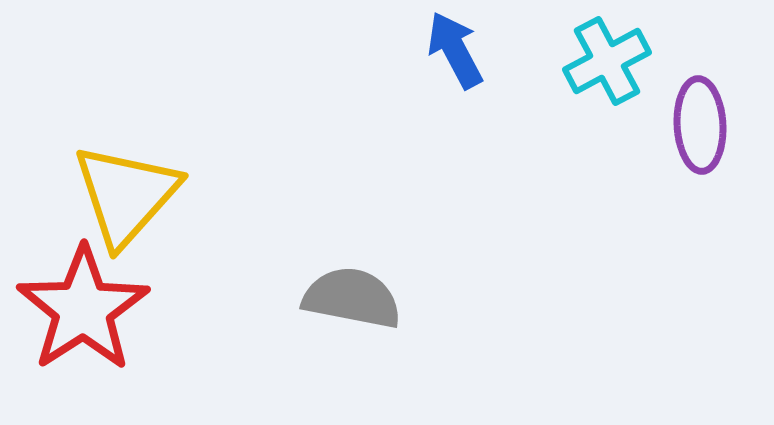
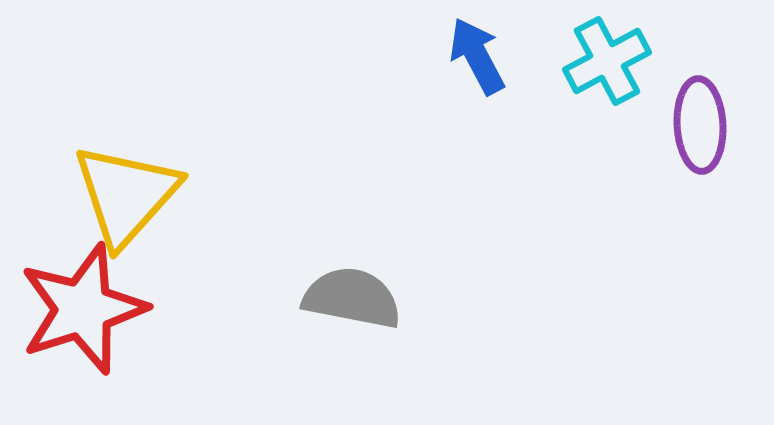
blue arrow: moved 22 px right, 6 px down
red star: rotated 15 degrees clockwise
